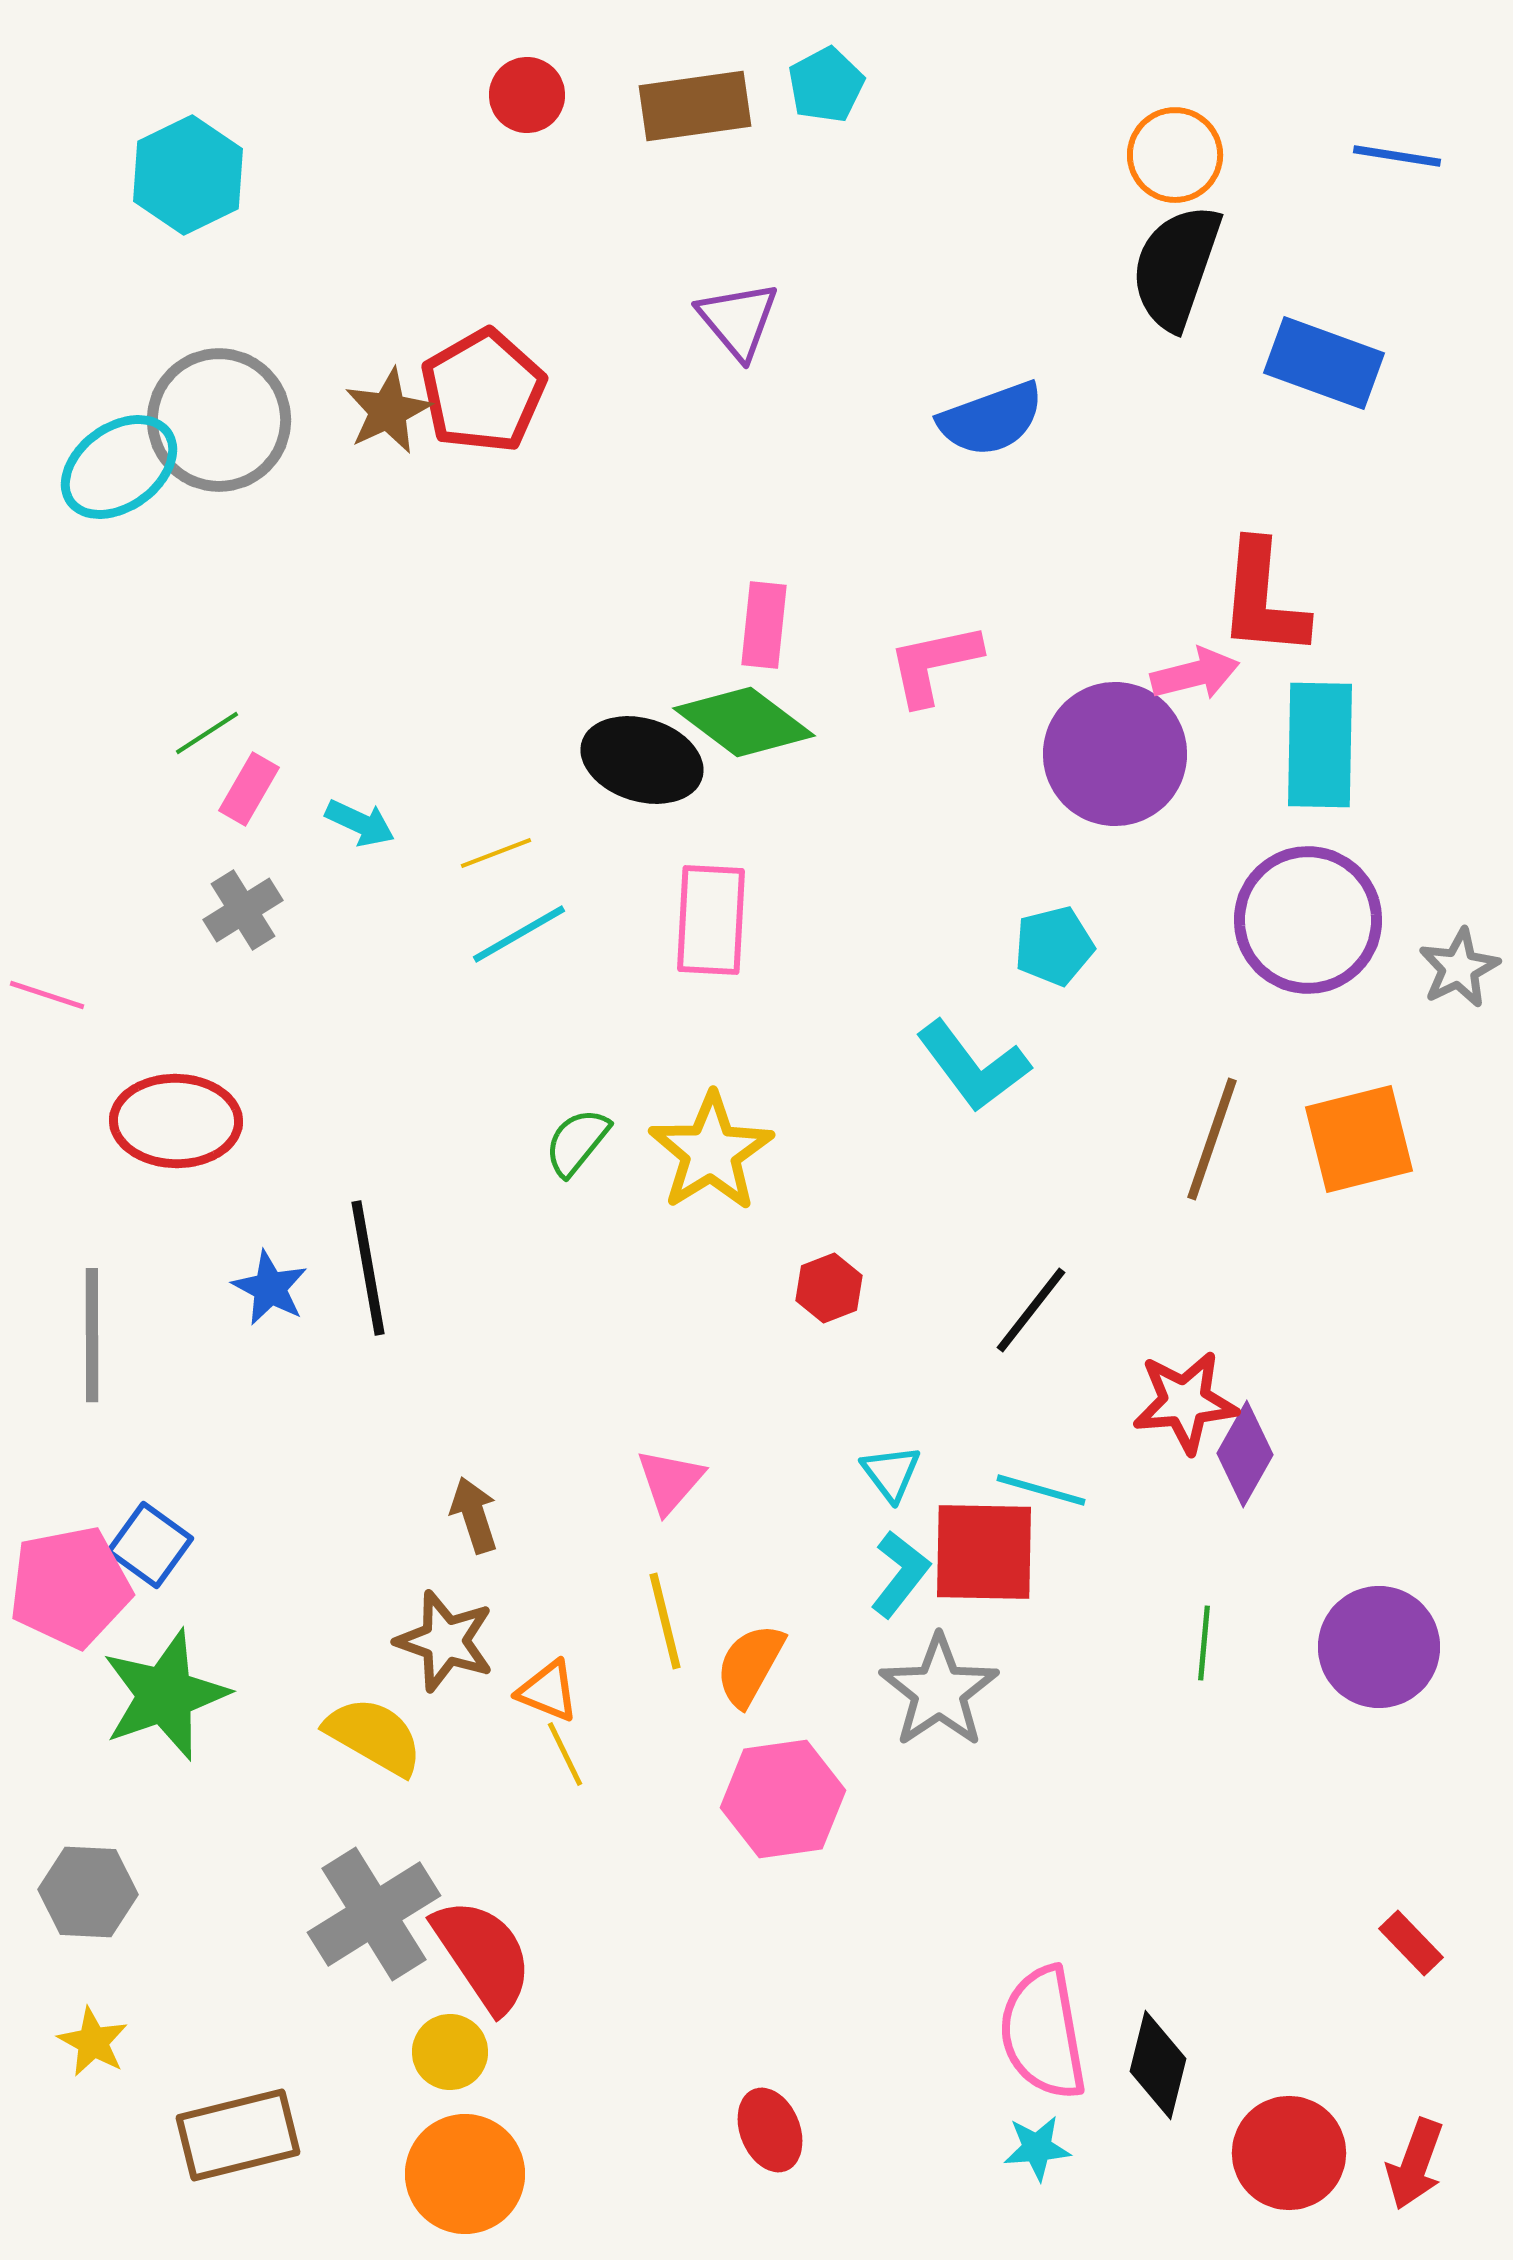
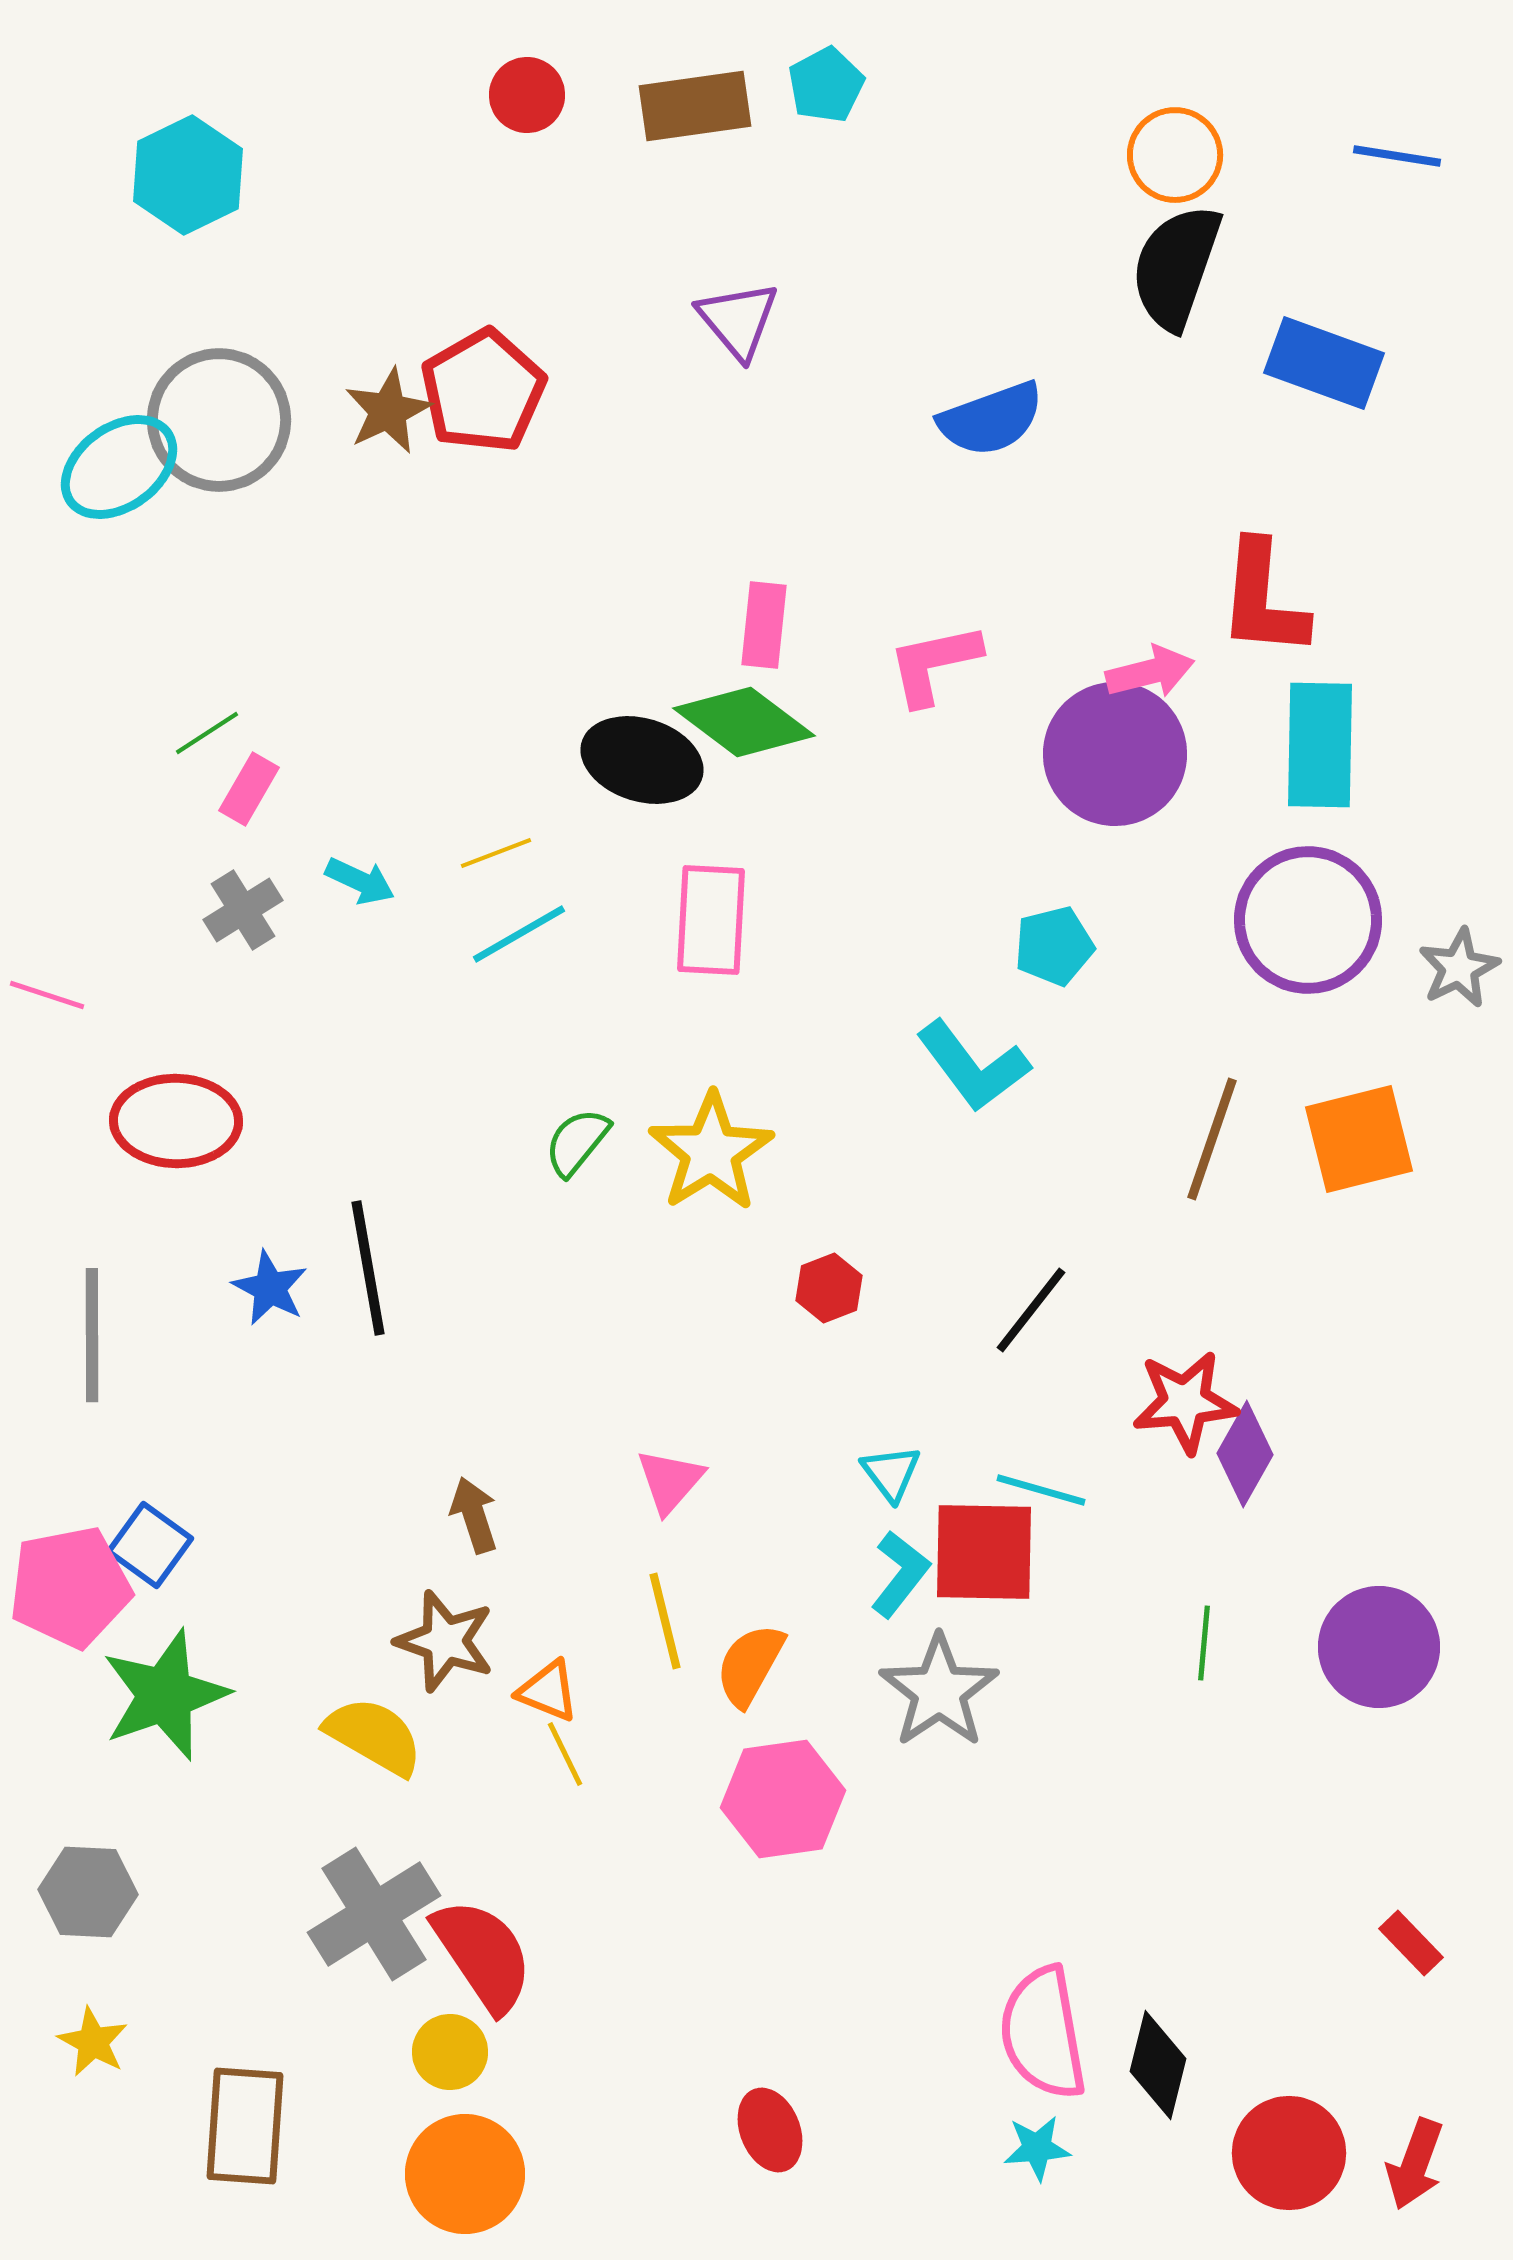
pink arrow at (1195, 674): moved 45 px left, 2 px up
cyan arrow at (360, 823): moved 58 px down
brown rectangle at (238, 2135): moved 7 px right, 9 px up; rotated 72 degrees counterclockwise
